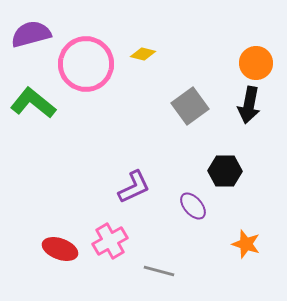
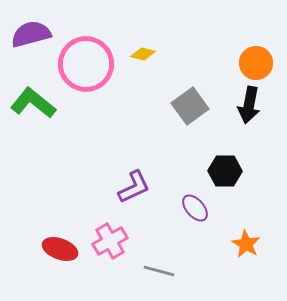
purple ellipse: moved 2 px right, 2 px down
orange star: rotated 12 degrees clockwise
